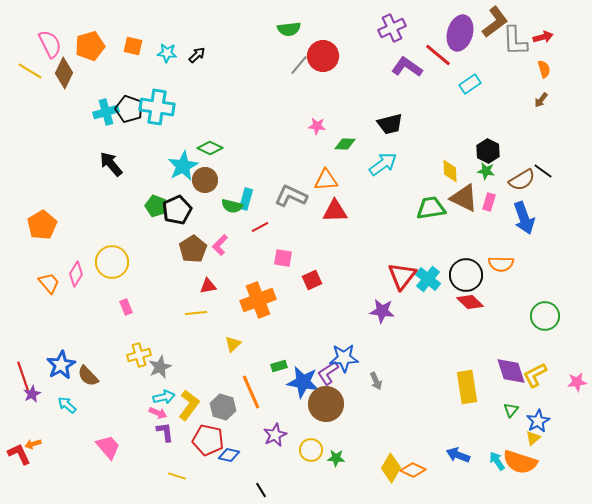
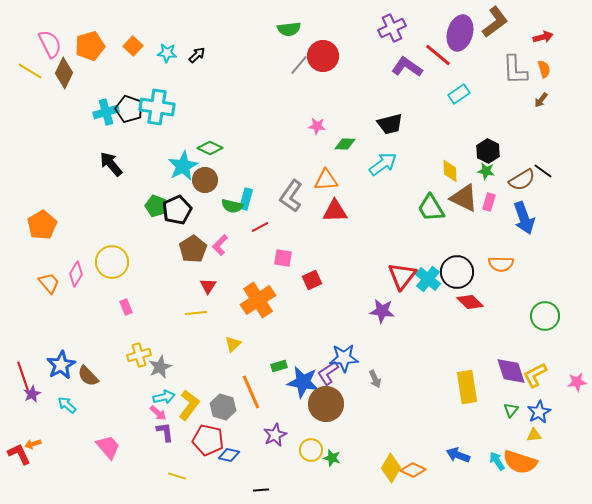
gray L-shape at (515, 41): moved 29 px down
orange square at (133, 46): rotated 30 degrees clockwise
cyan rectangle at (470, 84): moved 11 px left, 10 px down
gray L-shape at (291, 196): rotated 80 degrees counterclockwise
green trapezoid at (431, 208): rotated 112 degrees counterclockwise
black circle at (466, 275): moved 9 px left, 3 px up
red triangle at (208, 286): rotated 48 degrees counterclockwise
orange cross at (258, 300): rotated 12 degrees counterclockwise
gray arrow at (376, 381): moved 1 px left, 2 px up
pink arrow at (158, 413): rotated 18 degrees clockwise
blue star at (538, 421): moved 1 px right, 9 px up
yellow triangle at (533, 438): moved 1 px right, 3 px up; rotated 35 degrees clockwise
green star at (336, 458): moved 4 px left; rotated 12 degrees clockwise
black line at (261, 490): rotated 63 degrees counterclockwise
